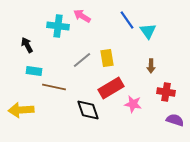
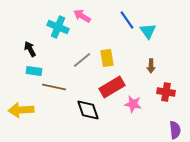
cyan cross: moved 1 px down; rotated 15 degrees clockwise
black arrow: moved 3 px right, 4 px down
red rectangle: moved 1 px right, 1 px up
purple semicircle: moved 10 px down; rotated 66 degrees clockwise
